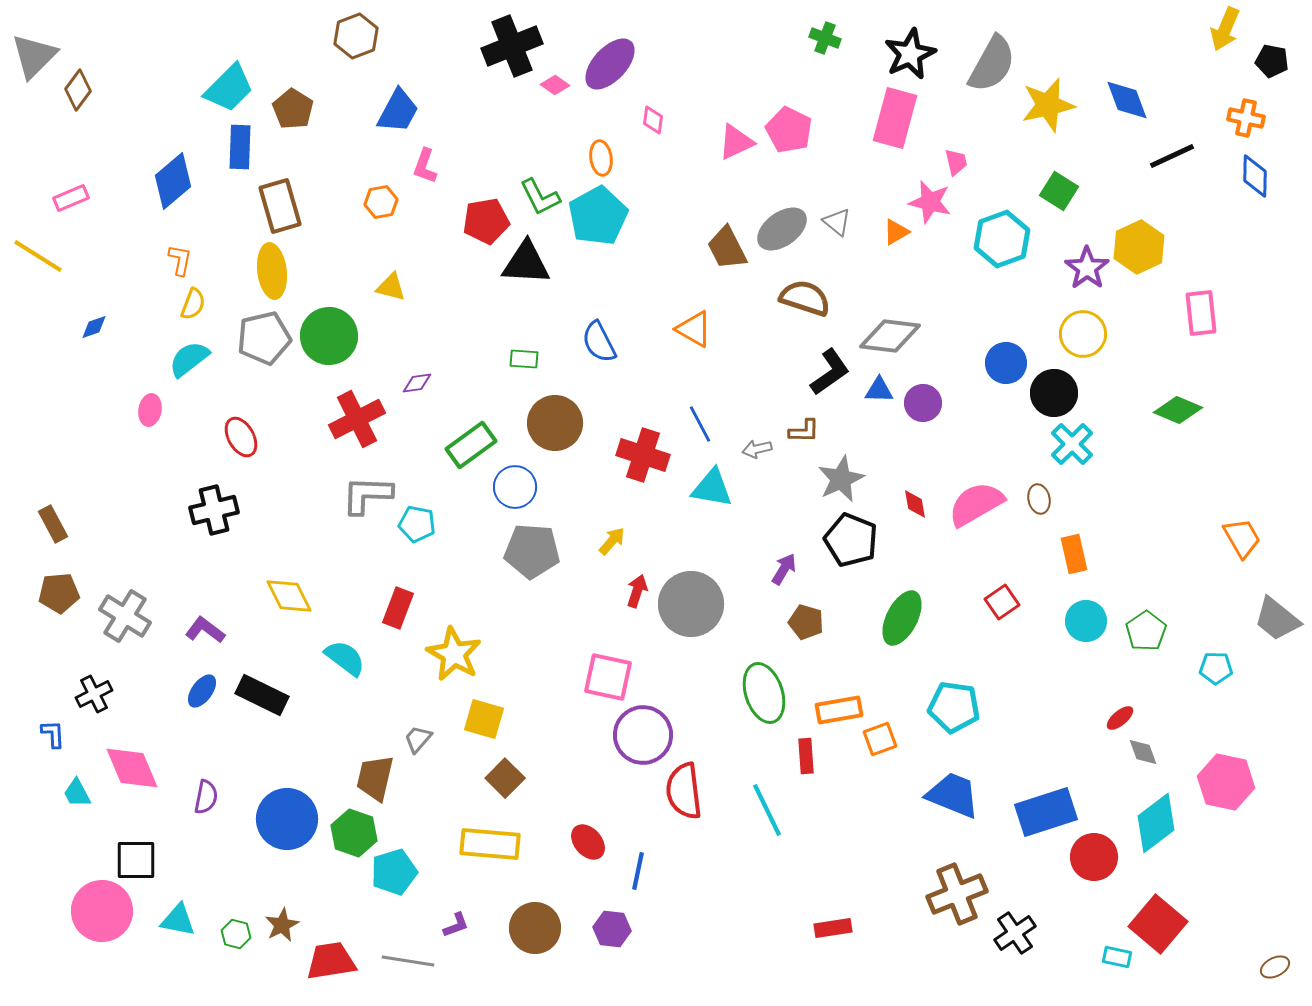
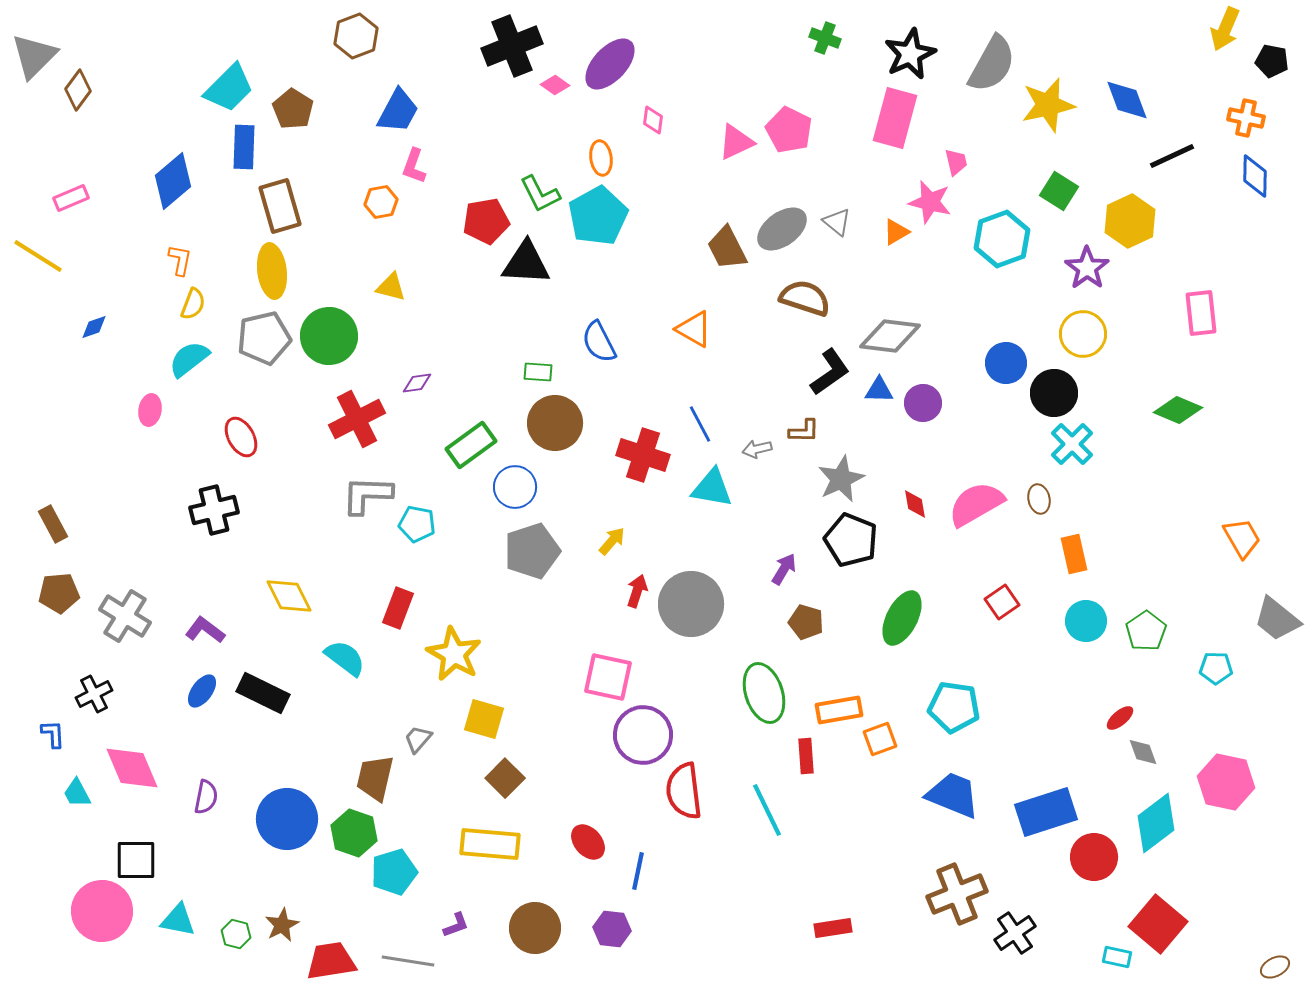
blue rectangle at (240, 147): moved 4 px right
pink L-shape at (425, 166): moved 11 px left
green L-shape at (540, 197): moved 3 px up
yellow hexagon at (1139, 247): moved 9 px left, 26 px up
green rectangle at (524, 359): moved 14 px right, 13 px down
gray pentagon at (532, 551): rotated 22 degrees counterclockwise
black rectangle at (262, 695): moved 1 px right, 2 px up
